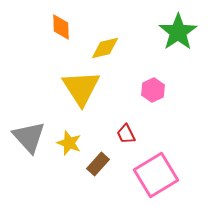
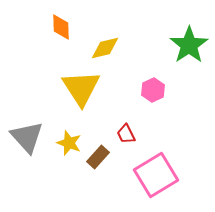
green star: moved 11 px right, 13 px down
gray triangle: moved 2 px left
brown rectangle: moved 7 px up
